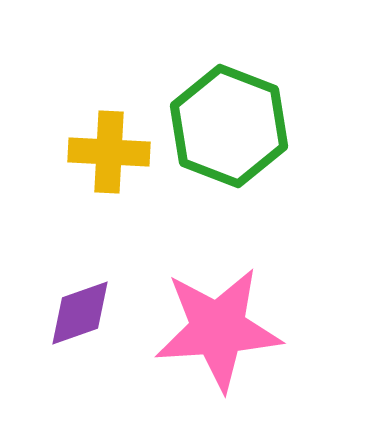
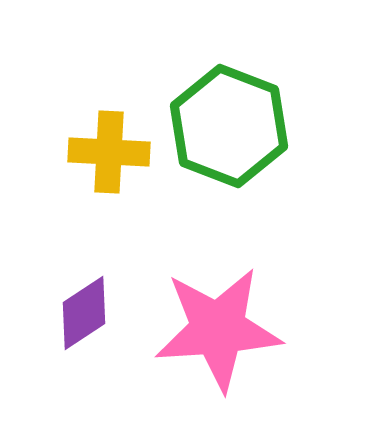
purple diamond: moved 4 px right; rotated 14 degrees counterclockwise
